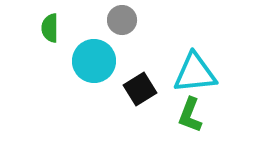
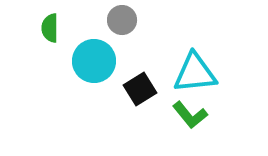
green L-shape: rotated 60 degrees counterclockwise
